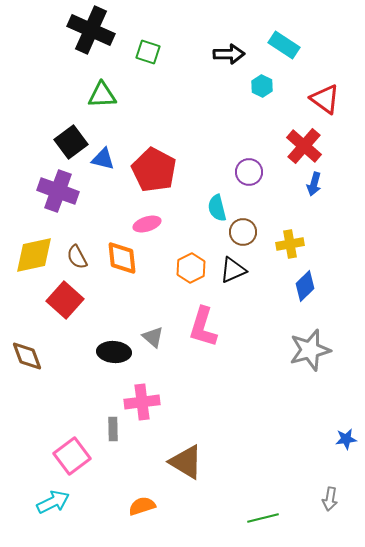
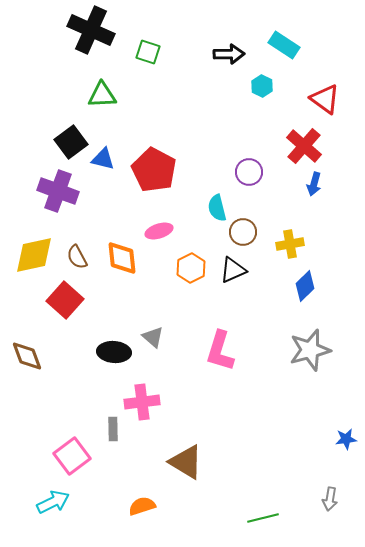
pink ellipse: moved 12 px right, 7 px down
pink L-shape: moved 17 px right, 24 px down
